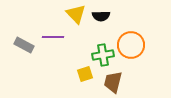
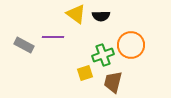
yellow triangle: rotated 10 degrees counterclockwise
green cross: rotated 10 degrees counterclockwise
yellow square: moved 1 px up
